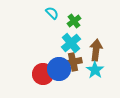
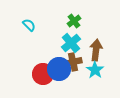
cyan semicircle: moved 23 px left, 12 px down
